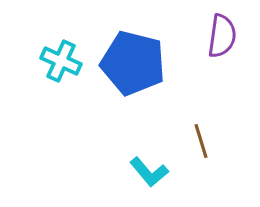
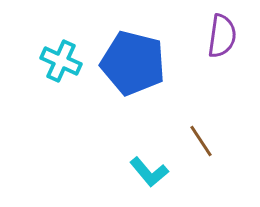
brown line: rotated 16 degrees counterclockwise
